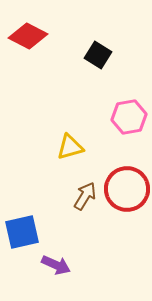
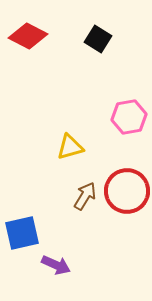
black square: moved 16 px up
red circle: moved 2 px down
blue square: moved 1 px down
